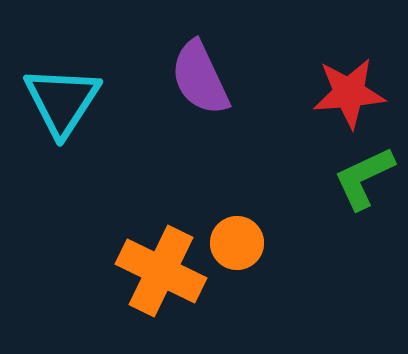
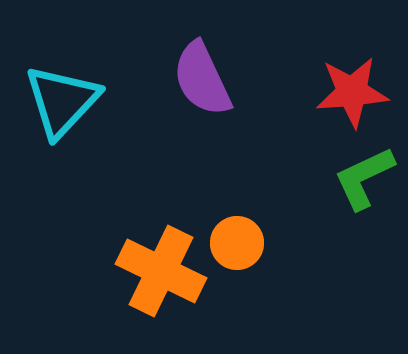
purple semicircle: moved 2 px right, 1 px down
red star: moved 3 px right, 1 px up
cyan triangle: rotated 10 degrees clockwise
